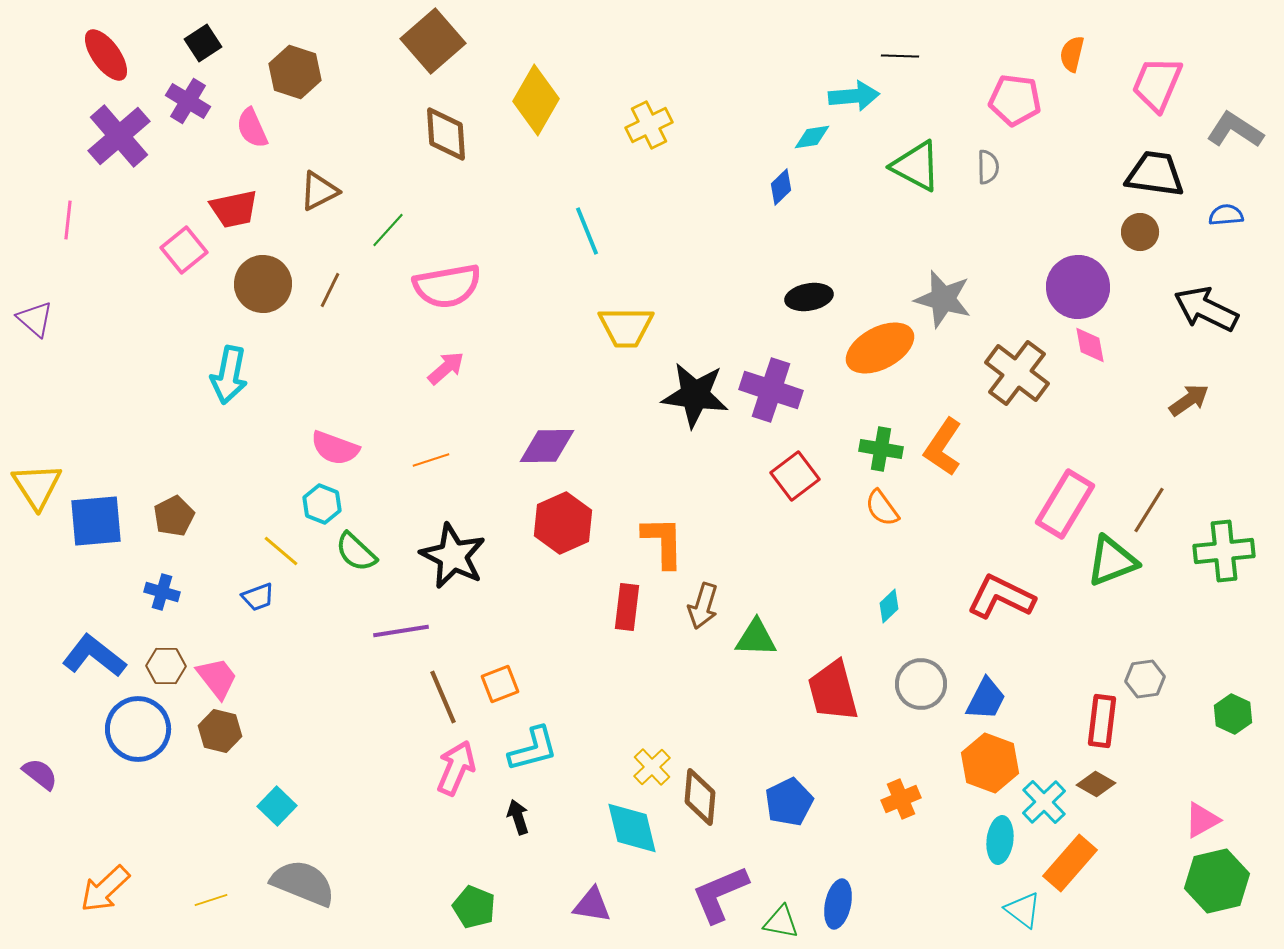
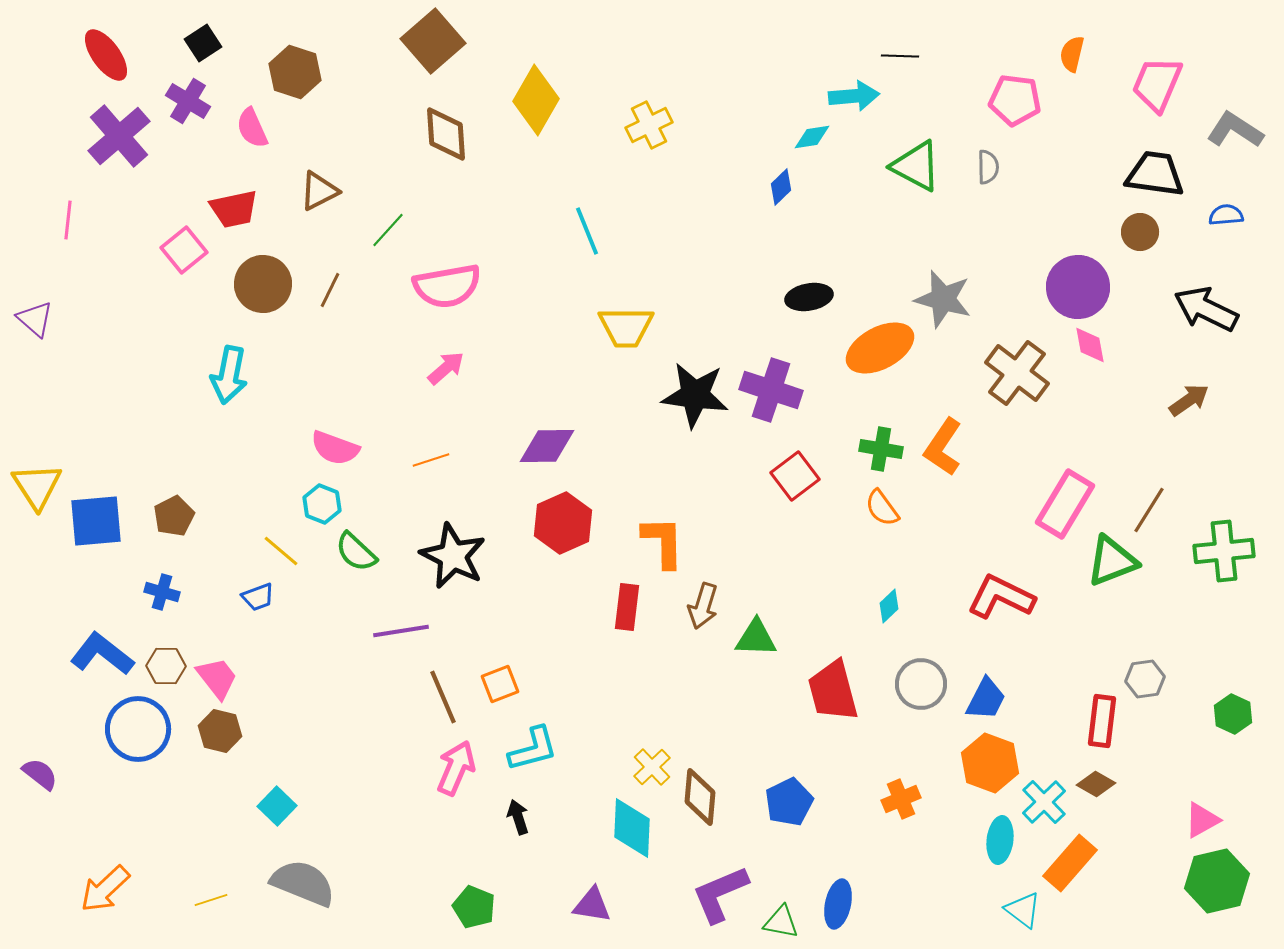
blue L-shape at (94, 656): moved 8 px right, 2 px up
cyan diamond at (632, 828): rotated 16 degrees clockwise
